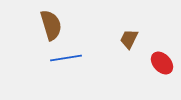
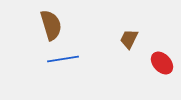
blue line: moved 3 px left, 1 px down
